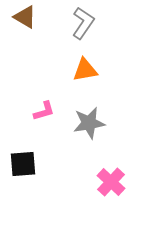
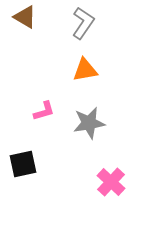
black square: rotated 8 degrees counterclockwise
